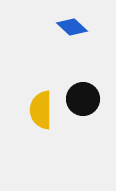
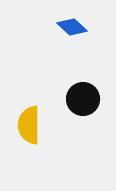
yellow semicircle: moved 12 px left, 15 px down
